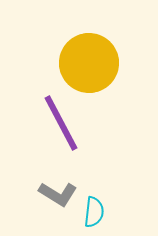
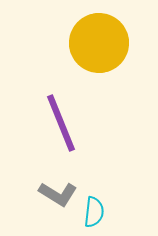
yellow circle: moved 10 px right, 20 px up
purple line: rotated 6 degrees clockwise
